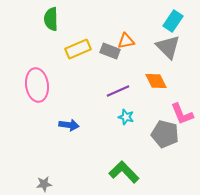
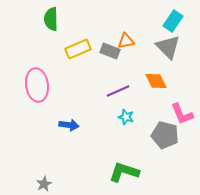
gray pentagon: moved 1 px down
green L-shape: rotated 28 degrees counterclockwise
gray star: rotated 21 degrees counterclockwise
